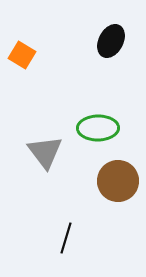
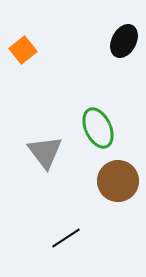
black ellipse: moved 13 px right
orange square: moved 1 px right, 5 px up; rotated 20 degrees clockwise
green ellipse: rotated 66 degrees clockwise
black line: rotated 40 degrees clockwise
